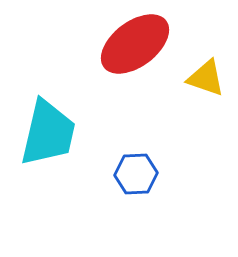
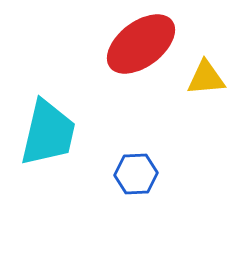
red ellipse: moved 6 px right
yellow triangle: rotated 24 degrees counterclockwise
